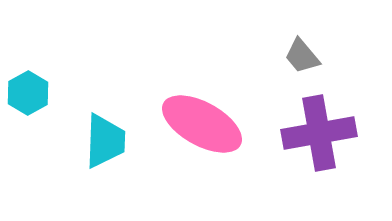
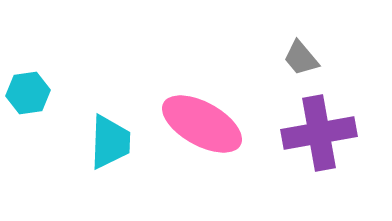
gray trapezoid: moved 1 px left, 2 px down
cyan hexagon: rotated 21 degrees clockwise
cyan trapezoid: moved 5 px right, 1 px down
